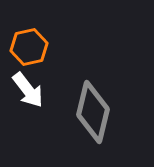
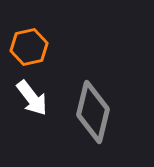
white arrow: moved 4 px right, 8 px down
